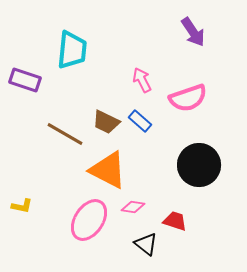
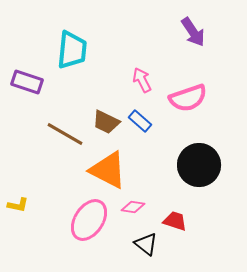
purple rectangle: moved 2 px right, 2 px down
yellow L-shape: moved 4 px left, 1 px up
